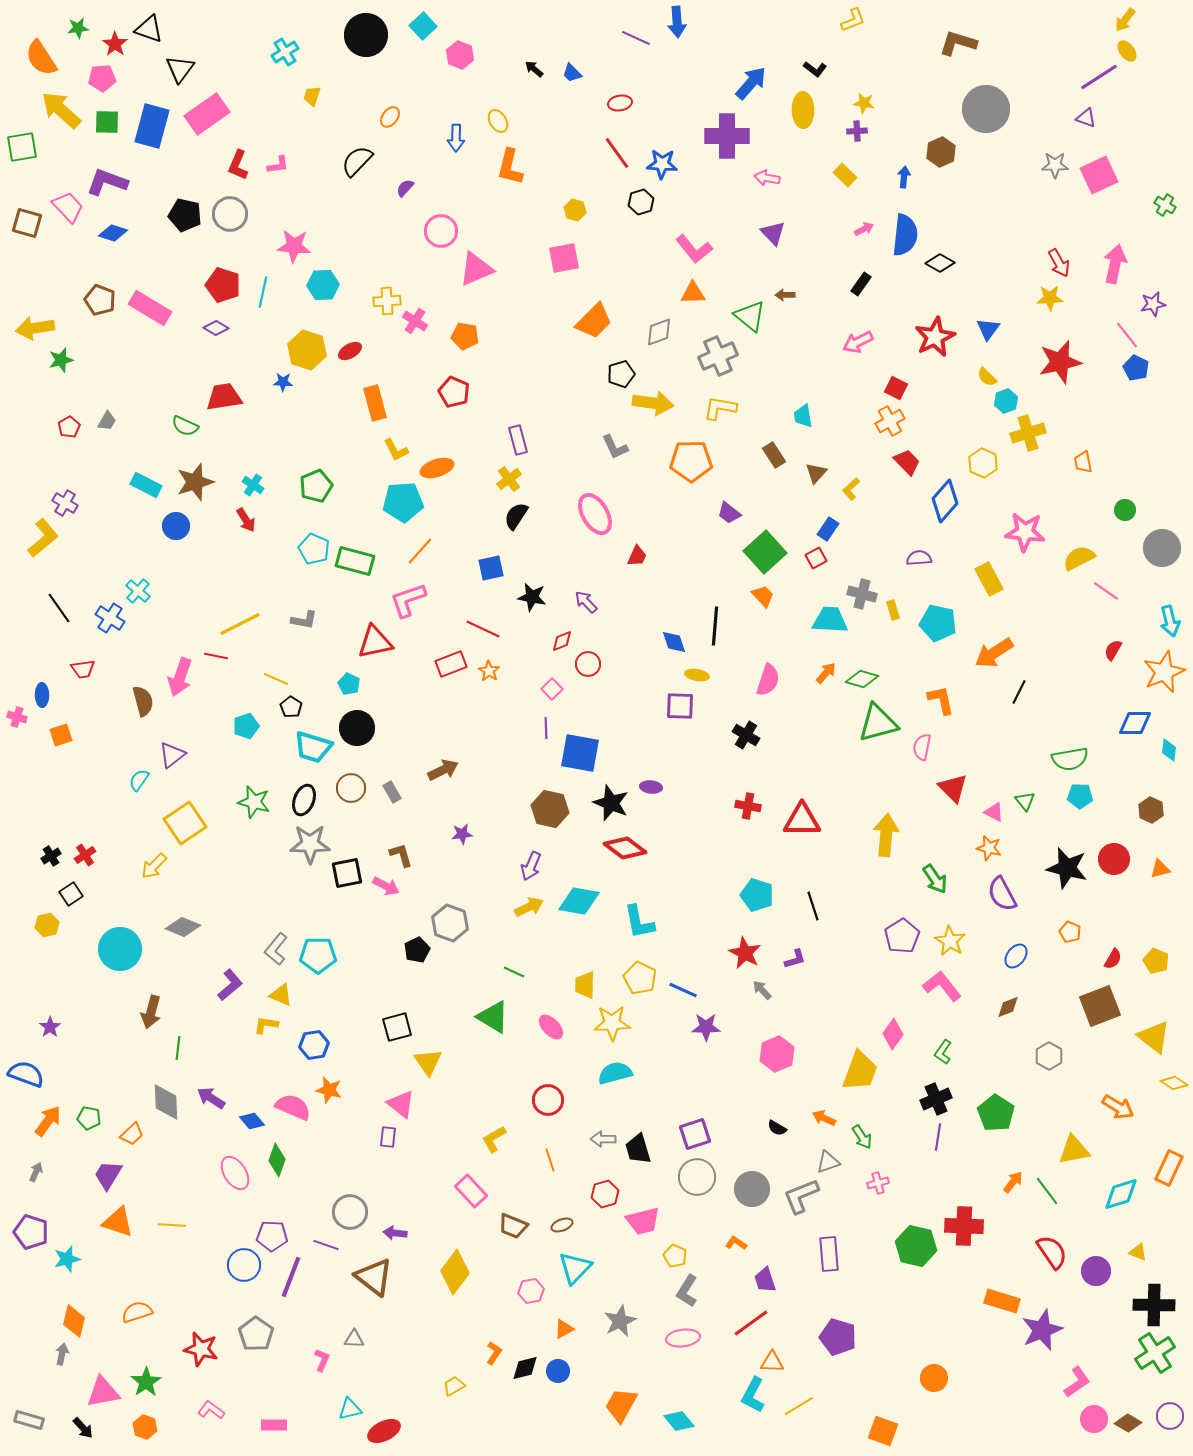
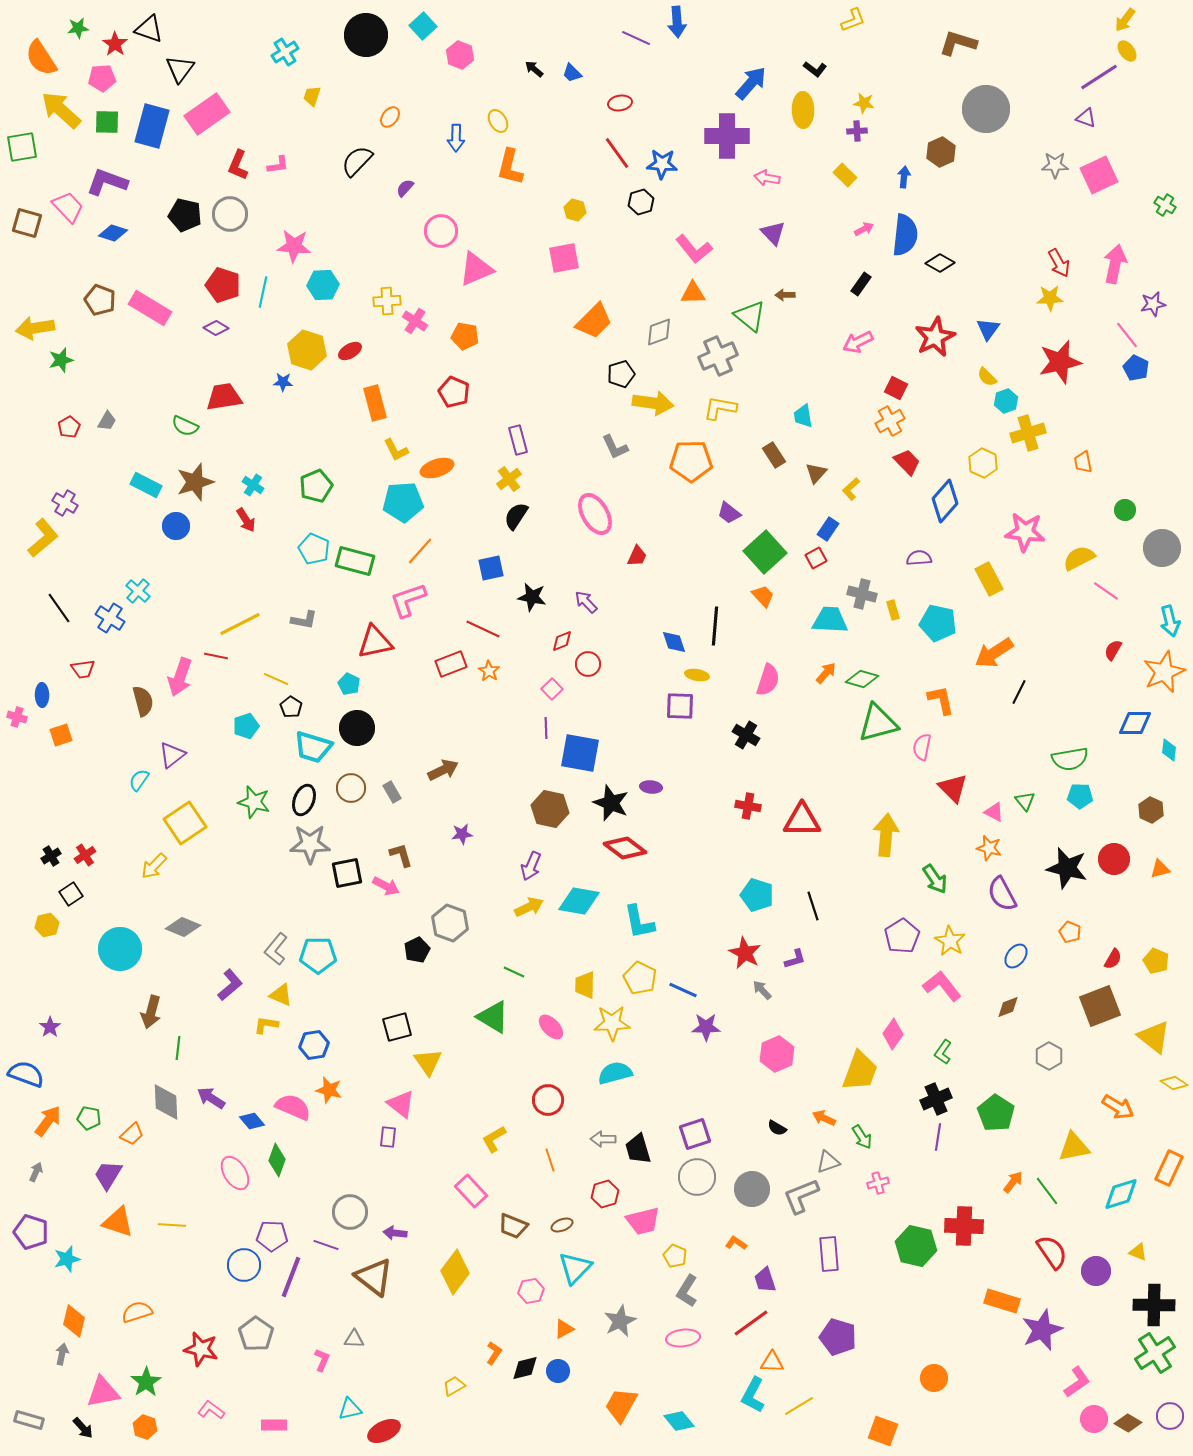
yellow triangle at (1074, 1150): moved 3 px up
